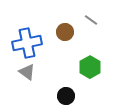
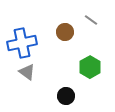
blue cross: moved 5 px left
